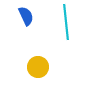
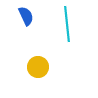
cyan line: moved 1 px right, 2 px down
